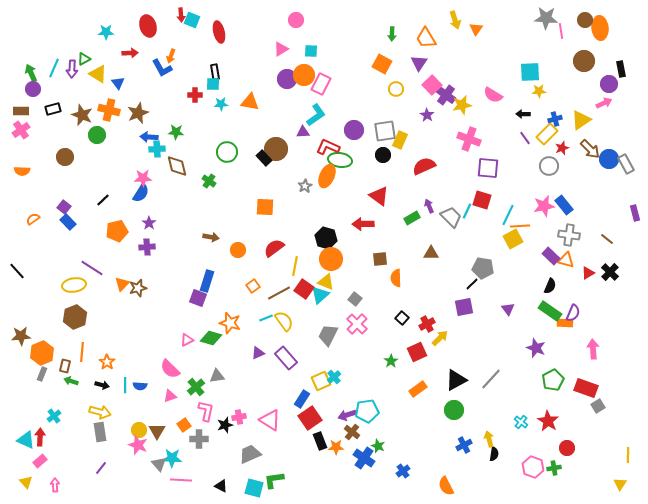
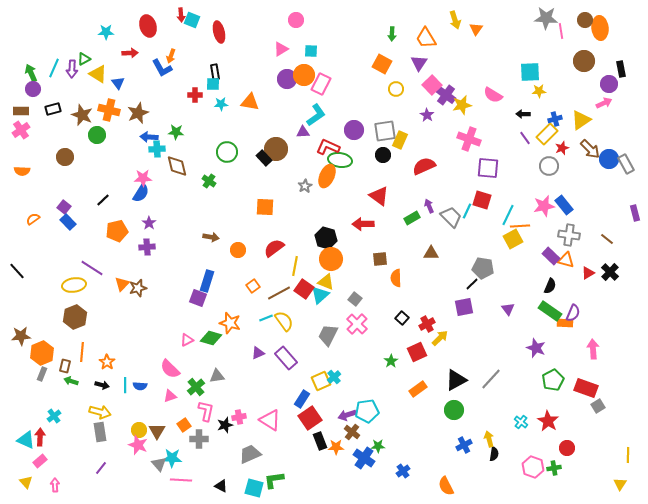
green star at (378, 446): rotated 24 degrees counterclockwise
